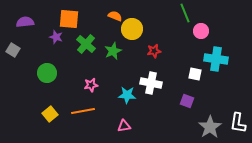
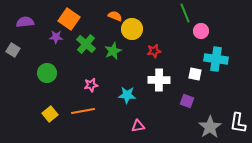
orange square: rotated 30 degrees clockwise
purple star: rotated 16 degrees counterclockwise
white cross: moved 8 px right, 3 px up; rotated 10 degrees counterclockwise
pink triangle: moved 14 px right
